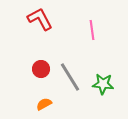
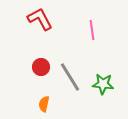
red circle: moved 2 px up
orange semicircle: rotated 49 degrees counterclockwise
